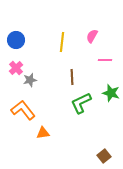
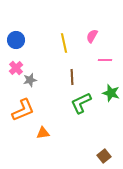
yellow line: moved 2 px right, 1 px down; rotated 18 degrees counterclockwise
orange L-shape: rotated 105 degrees clockwise
